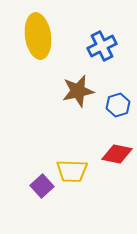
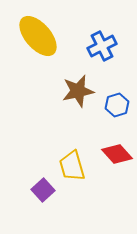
yellow ellipse: rotated 33 degrees counterclockwise
blue hexagon: moved 1 px left
red diamond: rotated 36 degrees clockwise
yellow trapezoid: moved 5 px up; rotated 72 degrees clockwise
purple square: moved 1 px right, 4 px down
